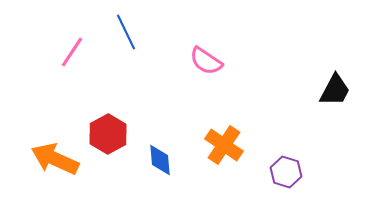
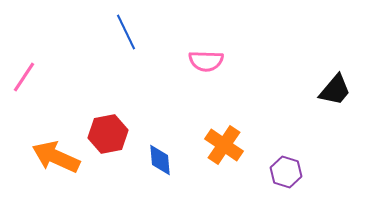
pink line: moved 48 px left, 25 px down
pink semicircle: rotated 32 degrees counterclockwise
black trapezoid: rotated 12 degrees clockwise
red hexagon: rotated 18 degrees clockwise
orange arrow: moved 1 px right, 2 px up
